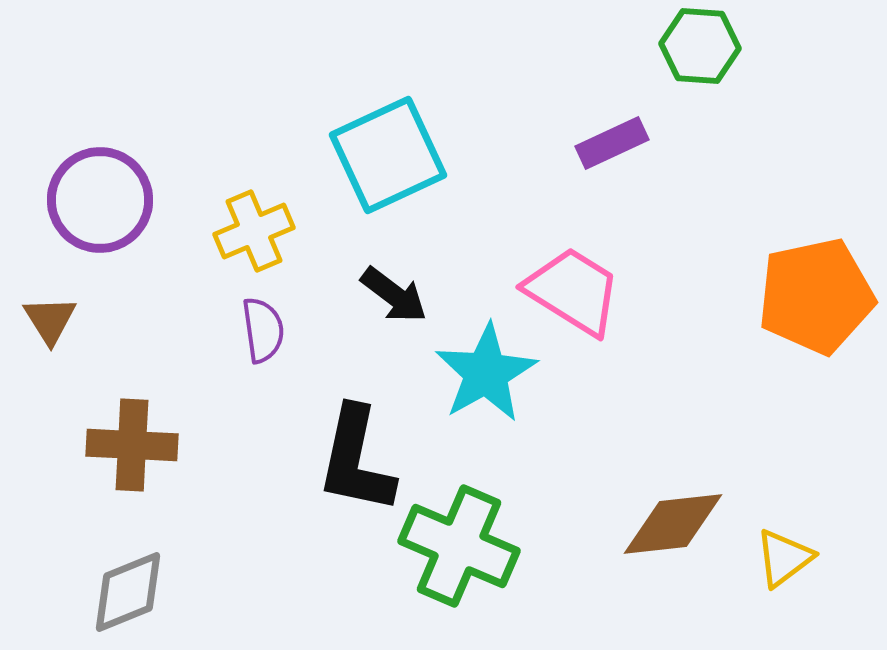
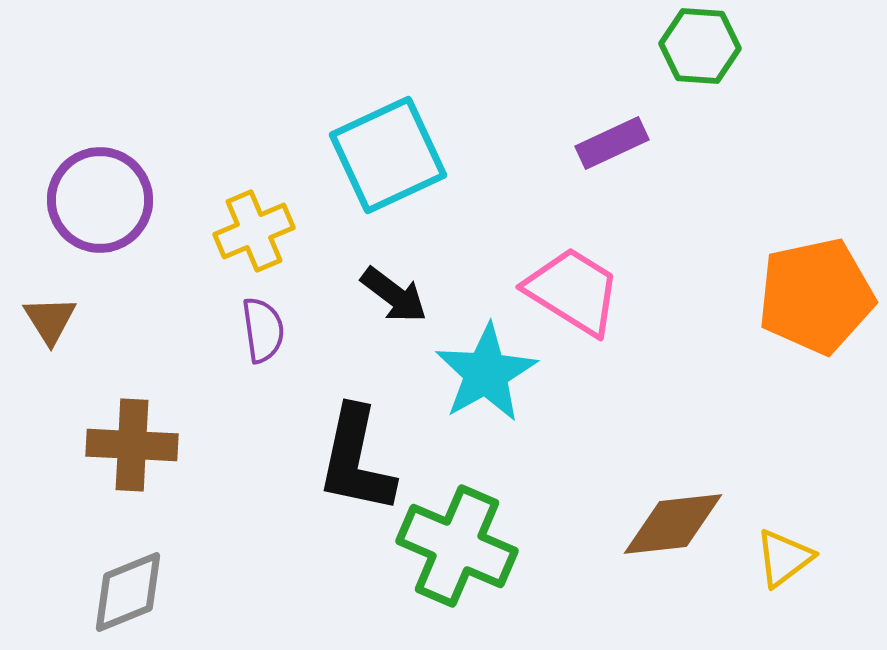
green cross: moved 2 px left
